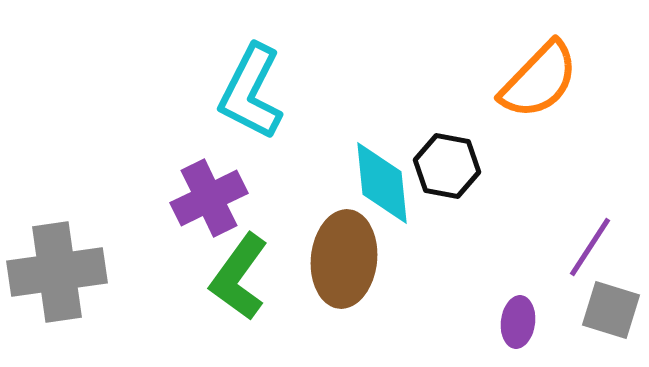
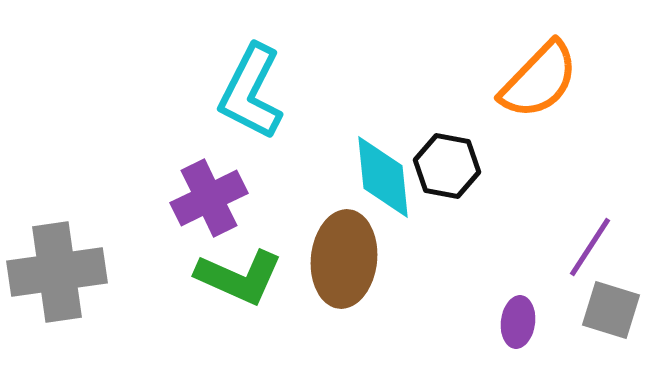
cyan diamond: moved 1 px right, 6 px up
green L-shape: rotated 102 degrees counterclockwise
